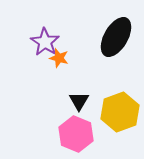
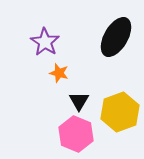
orange star: moved 15 px down
